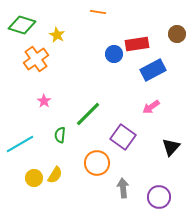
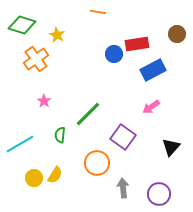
purple circle: moved 3 px up
